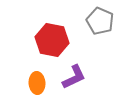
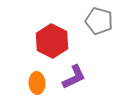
gray pentagon: moved 1 px left; rotated 8 degrees counterclockwise
red hexagon: moved 1 px down; rotated 16 degrees clockwise
